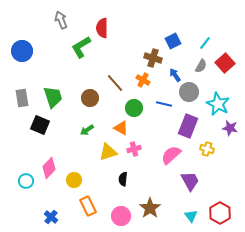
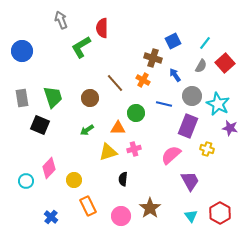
gray circle: moved 3 px right, 4 px down
green circle: moved 2 px right, 5 px down
orange triangle: moved 3 px left; rotated 28 degrees counterclockwise
